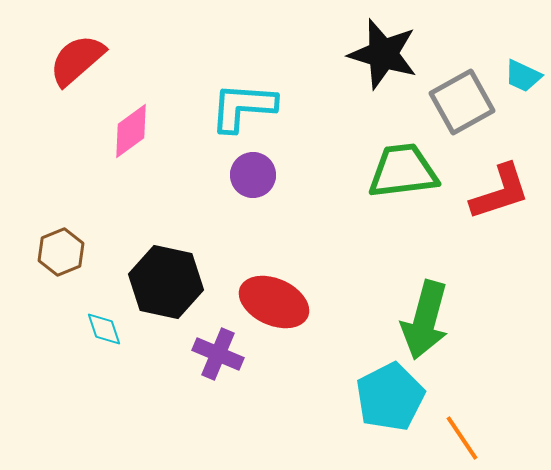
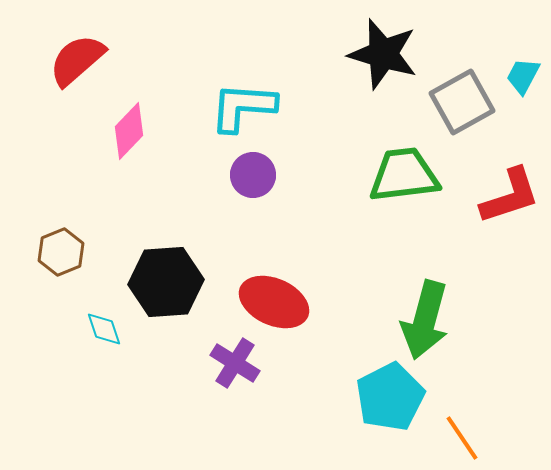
cyan trapezoid: rotated 93 degrees clockwise
pink diamond: moved 2 px left; rotated 10 degrees counterclockwise
green trapezoid: moved 1 px right, 4 px down
red L-shape: moved 10 px right, 4 px down
black hexagon: rotated 16 degrees counterclockwise
purple cross: moved 17 px right, 9 px down; rotated 9 degrees clockwise
